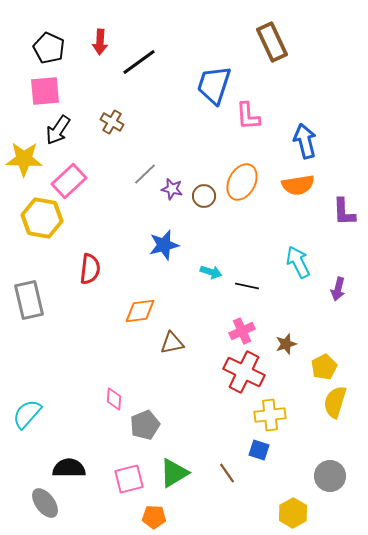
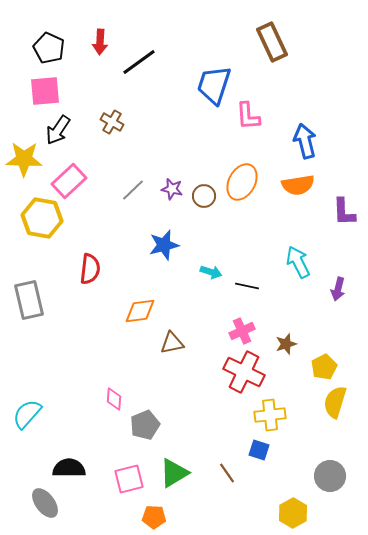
gray line at (145, 174): moved 12 px left, 16 px down
